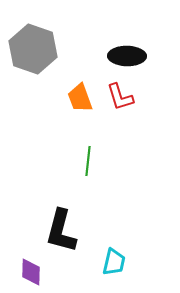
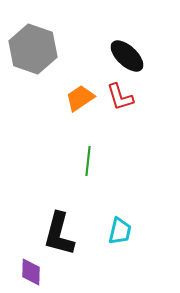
black ellipse: rotated 42 degrees clockwise
orange trapezoid: rotated 76 degrees clockwise
black L-shape: moved 2 px left, 3 px down
cyan trapezoid: moved 6 px right, 31 px up
